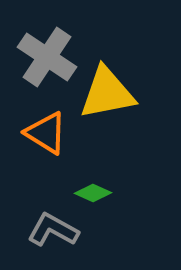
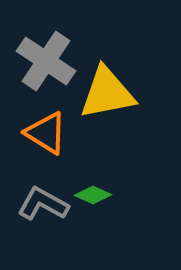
gray cross: moved 1 px left, 4 px down
green diamond: moved 2 px down
gray L-shape: moved 10 px left, 26 px up
